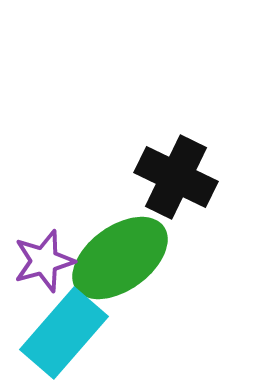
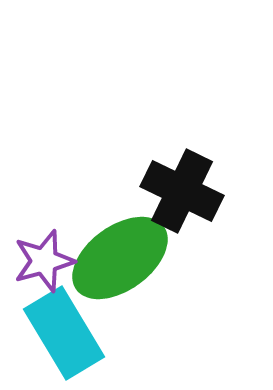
black cross: moved 6 px right, 14 px down
cyan rectangle: rotated 72 degrees counterclockwise
